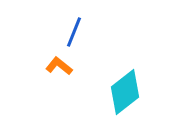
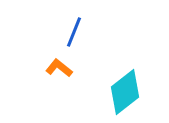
orange L-shape: moved 2 px down
